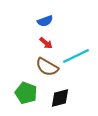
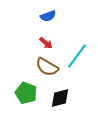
blue semicircle: moved 3 px right, 5 px up
cyan line: moved 1 px right; rotated 28 degrees counterclockwise
